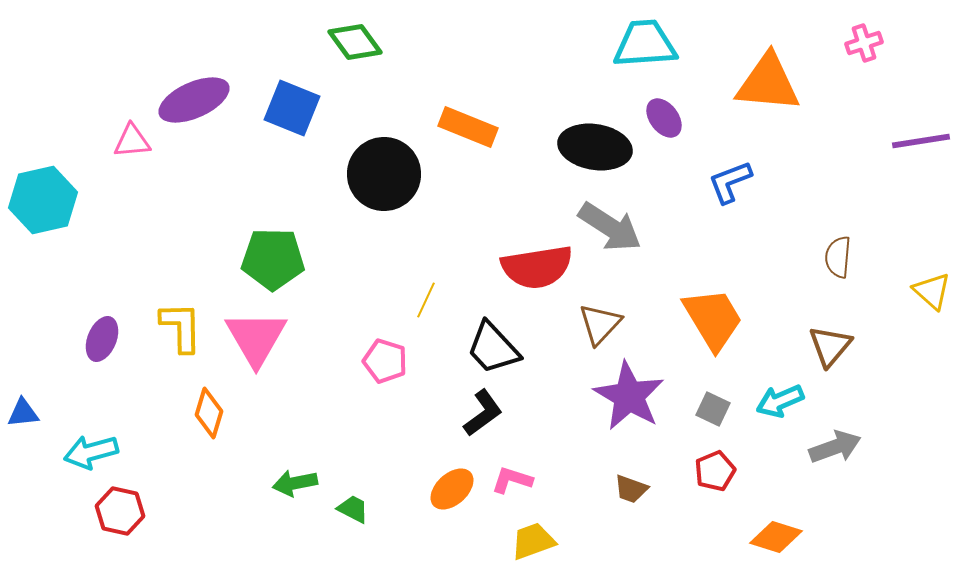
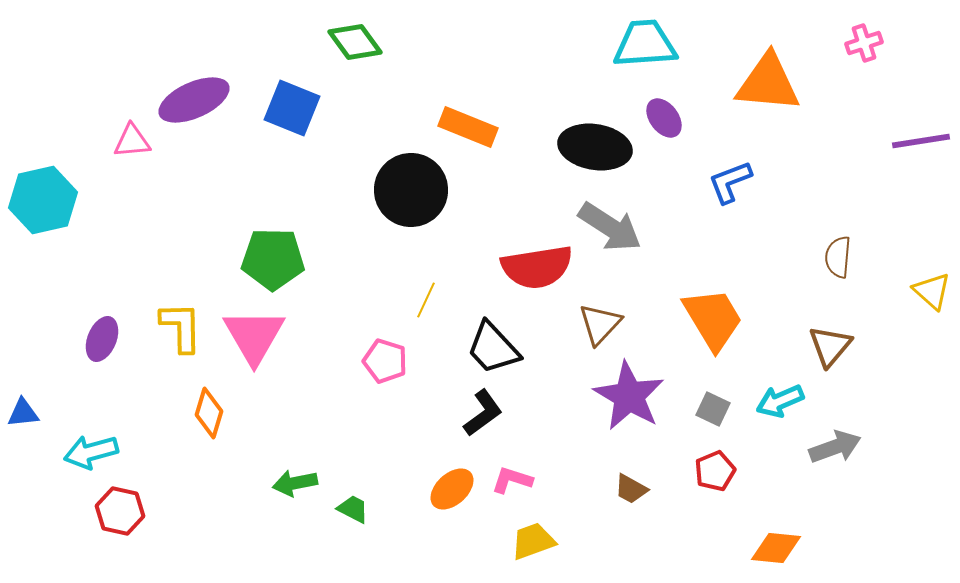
black circle at (384, 174): moved 27 px right, 16 px down
pink triangle at (256, 338): moved 2 px left, 2 px up
brown trapezoid at (631, 489): rotated 9 degrees clockwise
orange diamond at (776, 537): moved 11 px down; rotated 12 degrees counterclockwise
